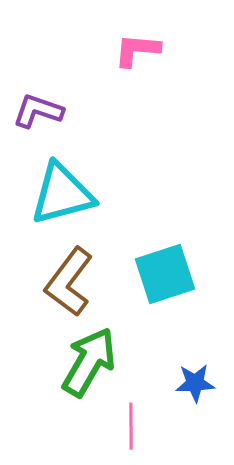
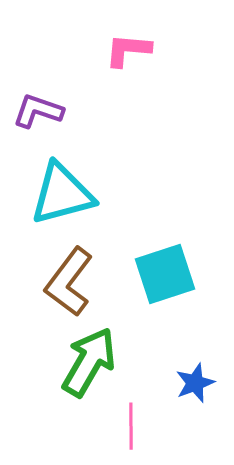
pink L-shape: moved 9 px left
blue star: rotated 18 degrees counterclockwise
